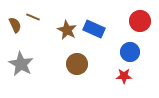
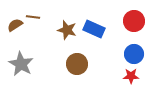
brown line: rotated 16 degrees counterclockwise
red circle: moved 6 px left
brown semicircle: rotated 98 degrees counterclockwise
brown star: rotated 12 degrees counterclockwise
blue circle: moved 4 px right, 2 px down
red star: moved 7 px right
